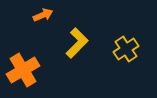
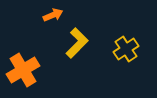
orange arrow: moved 10 px right
